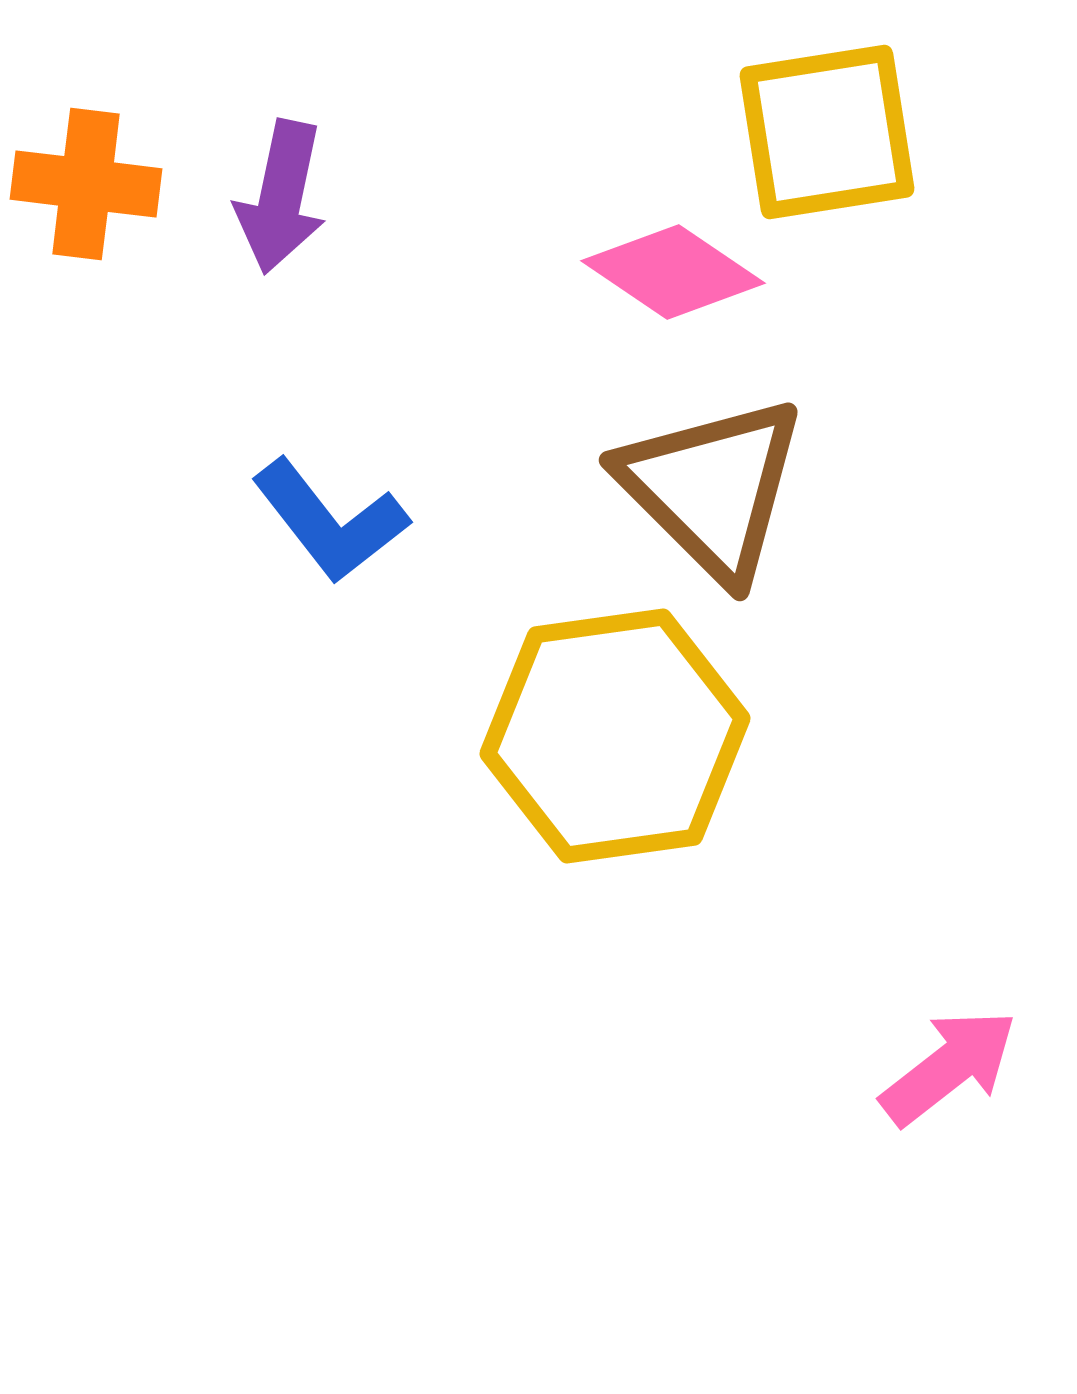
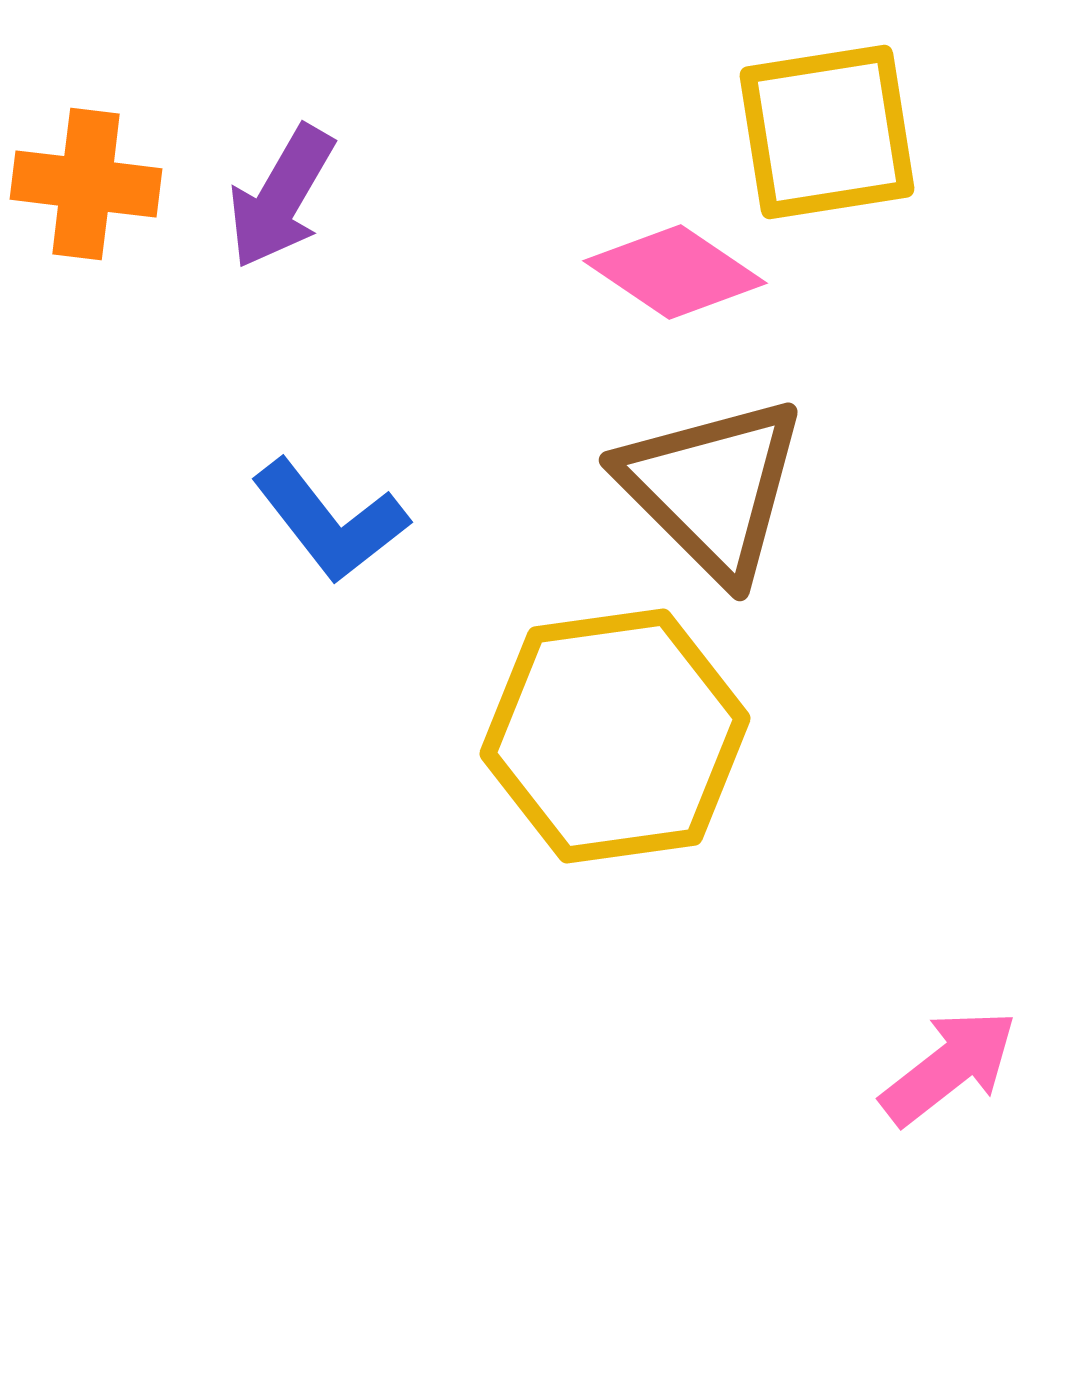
purple arrow: rotated 18 degrees clockwise
pink diamond: moved 2 px right
